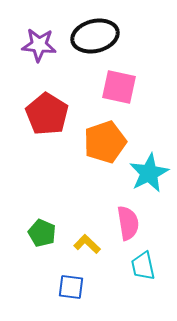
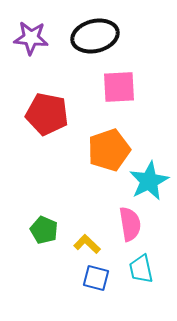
purple star: moved 8 px left, 7 px up
pink square: rotated 15 degrees counterclockwise
red pentagon: rotated 21 degrees counterclockwise
orange pentagon: moved 4 px right, 8 px down
cyan star: moved 8 px down
pink semicircle: moved 2 px right, 1 px down
green pentagon: moved 2 px right, 3 px up
cyan trapezoid: moved 2 px left, 3 px down
blue square: moved 25 px right, 9 px up; rotated 8 degrees clockwise
